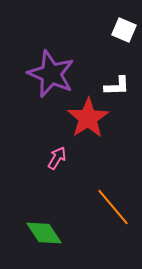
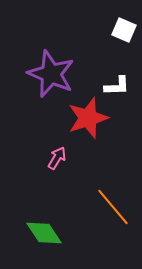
red star: rotated 15 degrees clockwise
